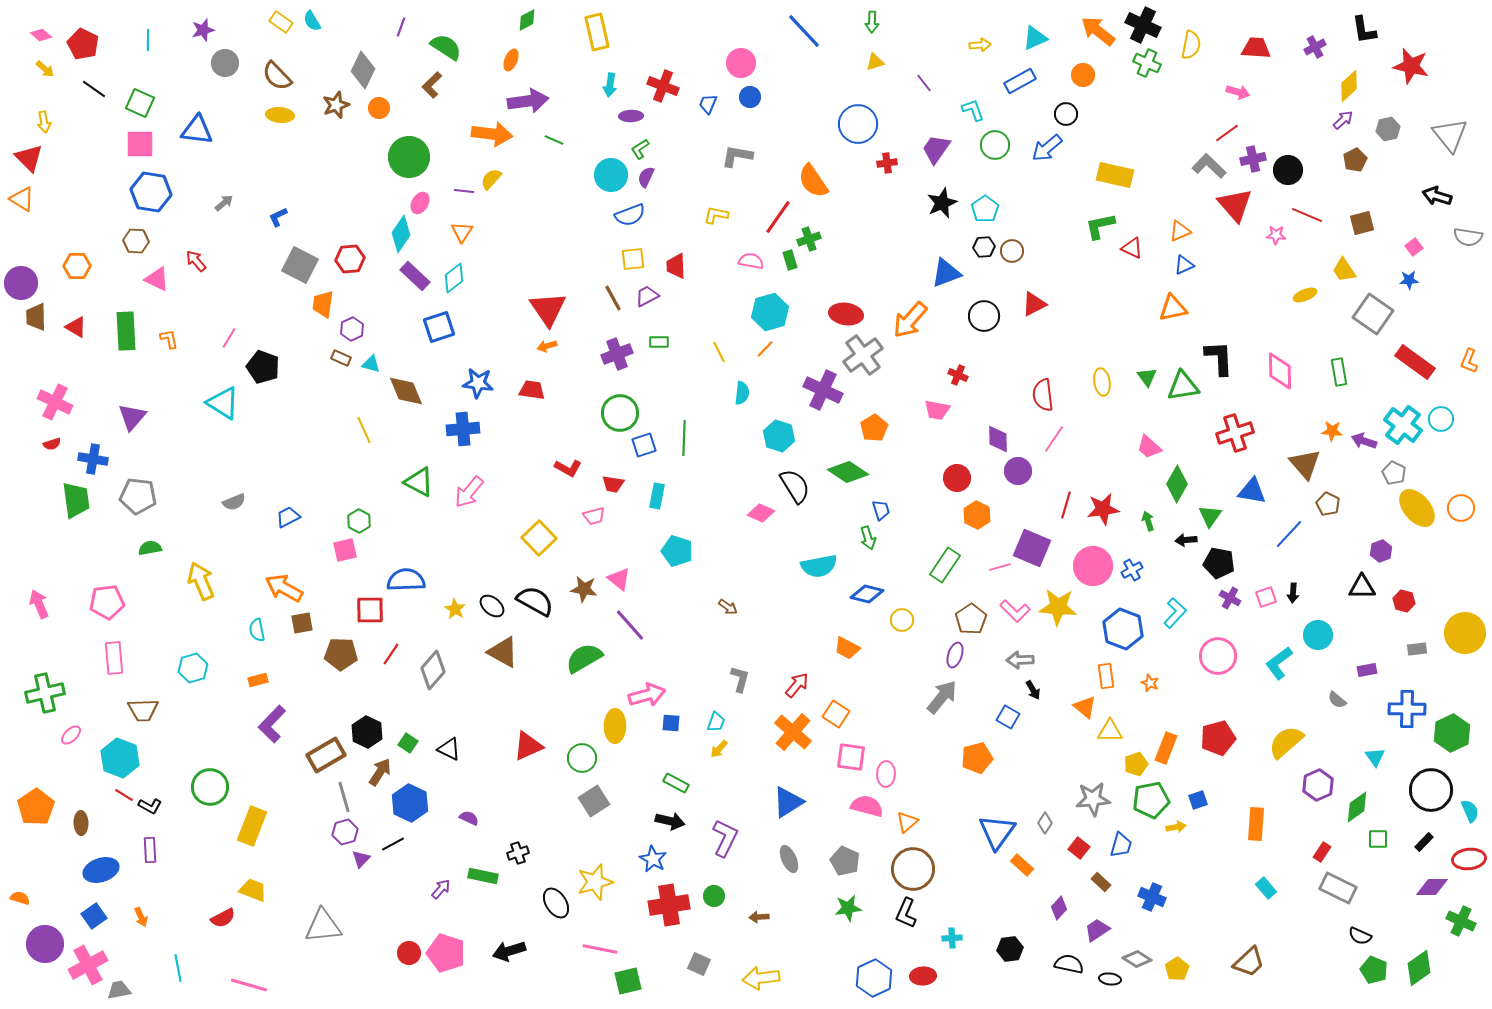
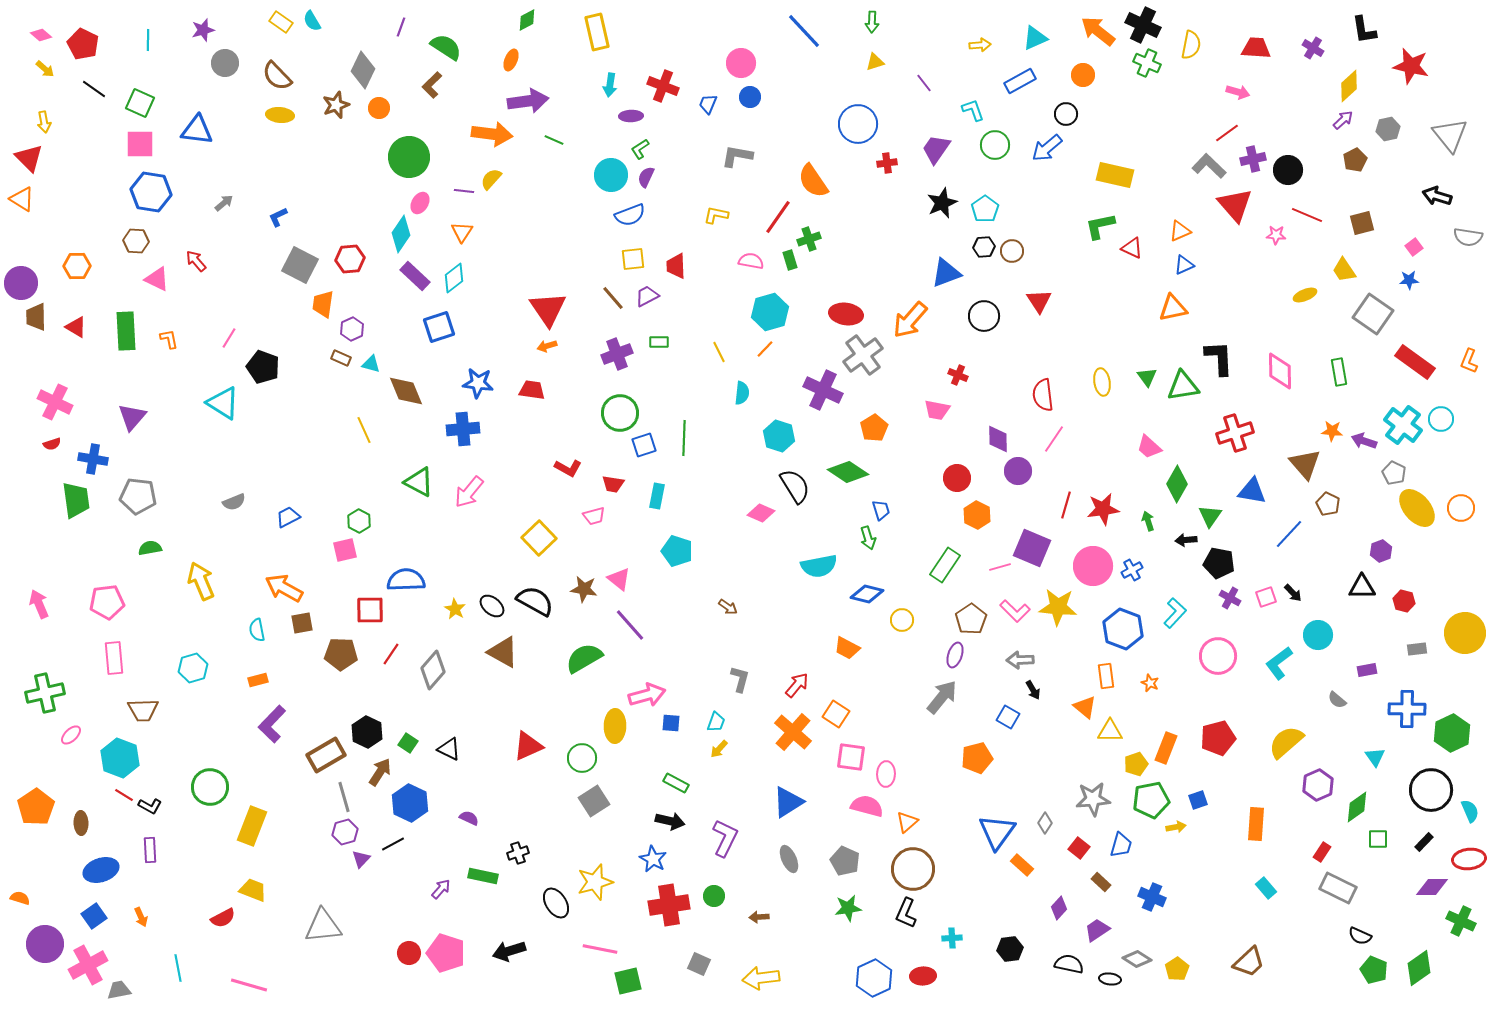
purple cross at (1315, 47): moved 2 px left, 1 px down; rotated 30 degrees counterclockwise
brown line at (613, 298): rotated 12 degrees counterclockwise
red triangle at (1034, 304): moved 5 px right, 3 px up; rotated 36 degrees counterclockwise
black arrow at (1293, 593): rotated 48 degrees counterclockwise
